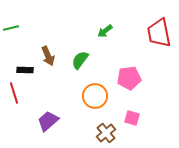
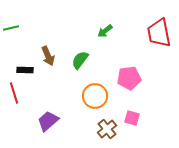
brown cross: moved 1 px right, 4 px up
